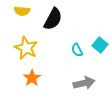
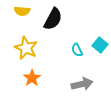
gray arrow: moved 2 px left, 1 px down
